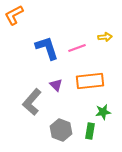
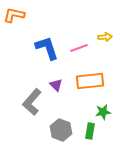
orange L-shape: rotated 40 degrees clockwise
pink line: moved 2 px right
